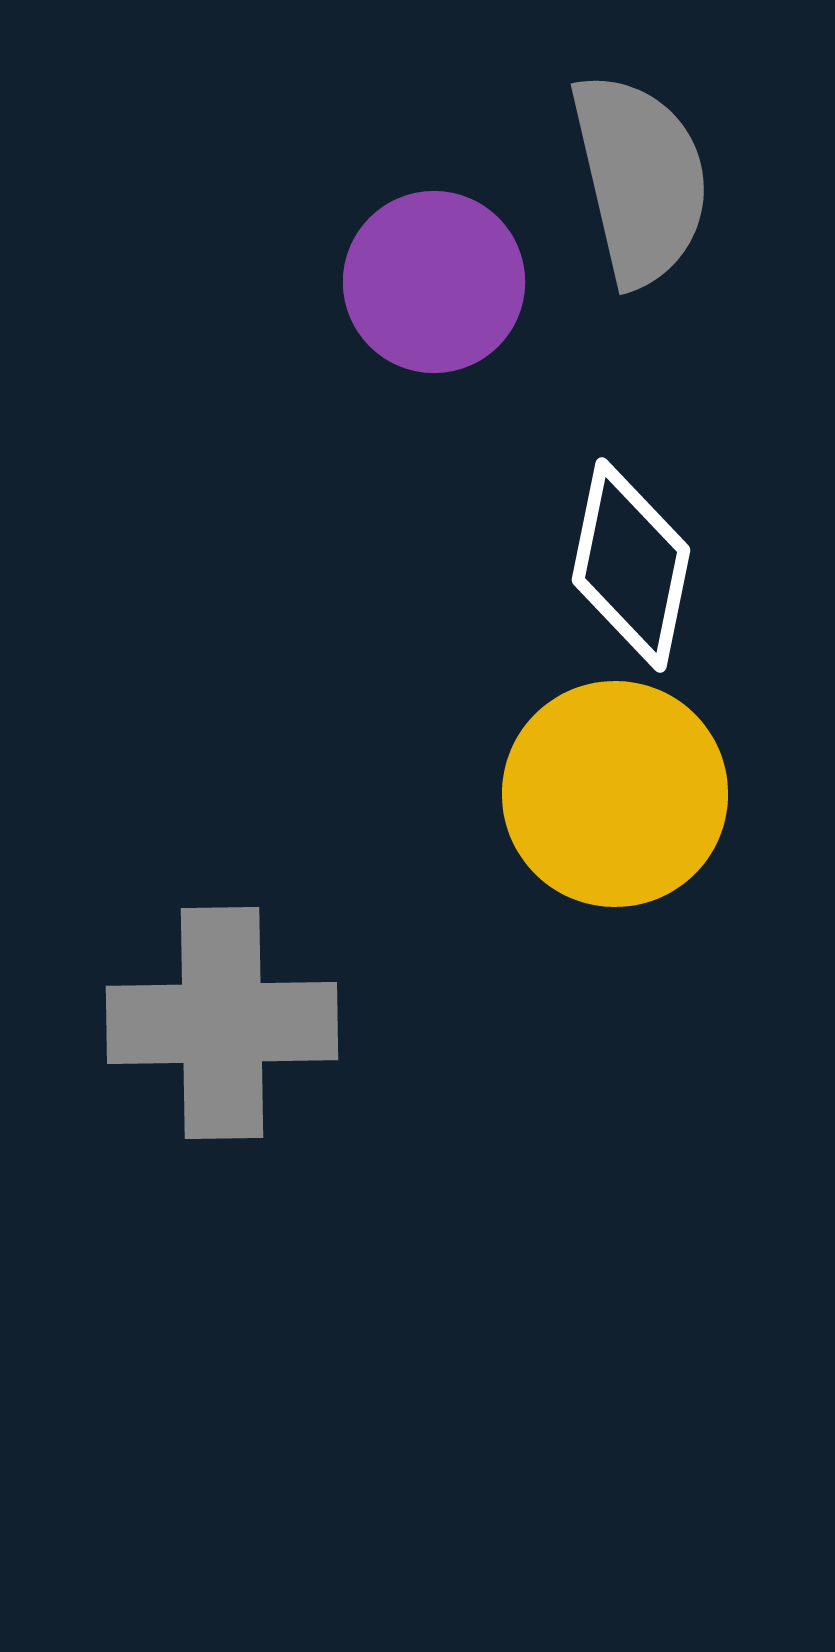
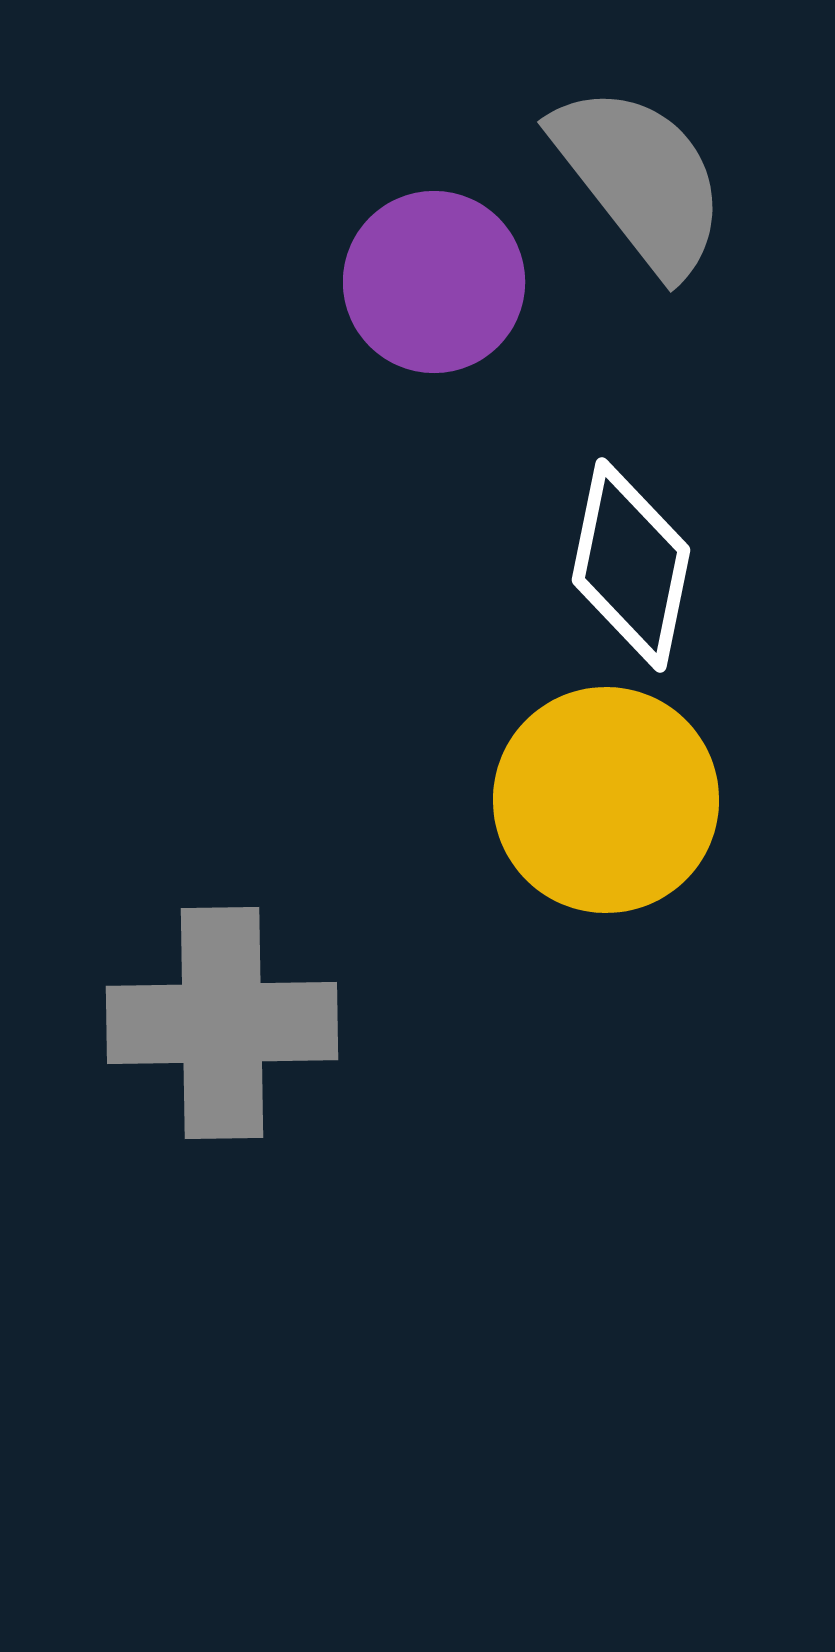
gray semicircle: rotated 25 degrees counterclockwise
yellow circle: moved 9 px left, 6 px down
